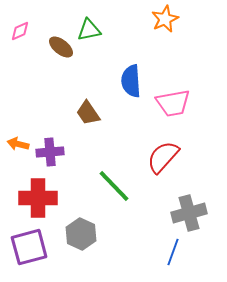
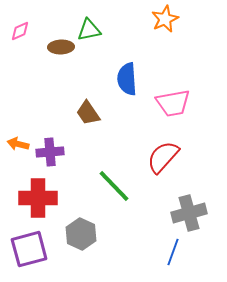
brown ellipse: rotated 40 degrees counterclockwise
blue semicircle: moved 4 px left, 2 px up
purple square: moved 2 px down
